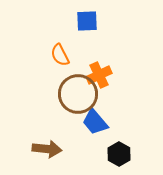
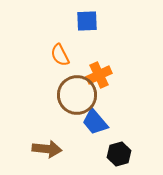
brown circle: moved 1 px left, 1 px down
black hexagon: rotated 15 degrees clockwise
